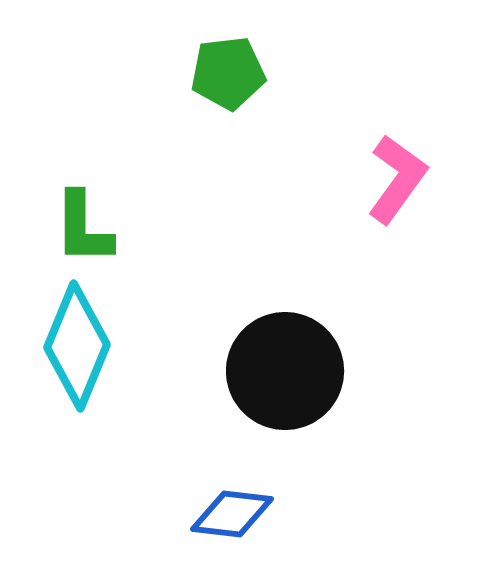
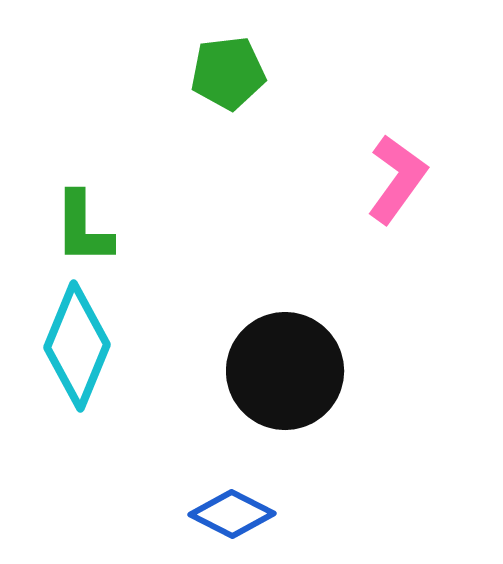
blue diamond: rotated 20 degrees clockwise
